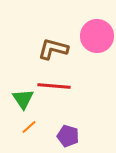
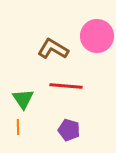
brown L-shape: rotated 16 degrees clockwise
red line: moved 12 px right
orange line: moved 11 px left; rotated 49 degrees counterclockwise
purple pentagon: moved 1 px right, 6 px up
